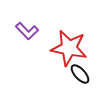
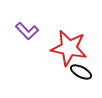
black ellipse: moved 1 px right, 2 px up; rotated 20 degrees counterclockwise
